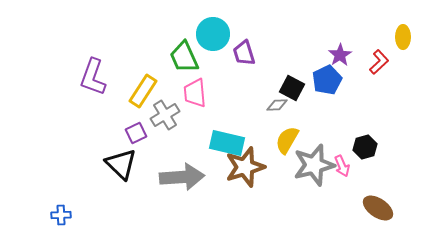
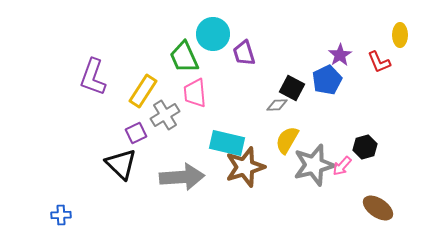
yellow ellipse: moved 3 px left, 2 px up
red L-shape: rotated 110 degrees clockwise
pink arrow: rotated 65 degrees clockwise
